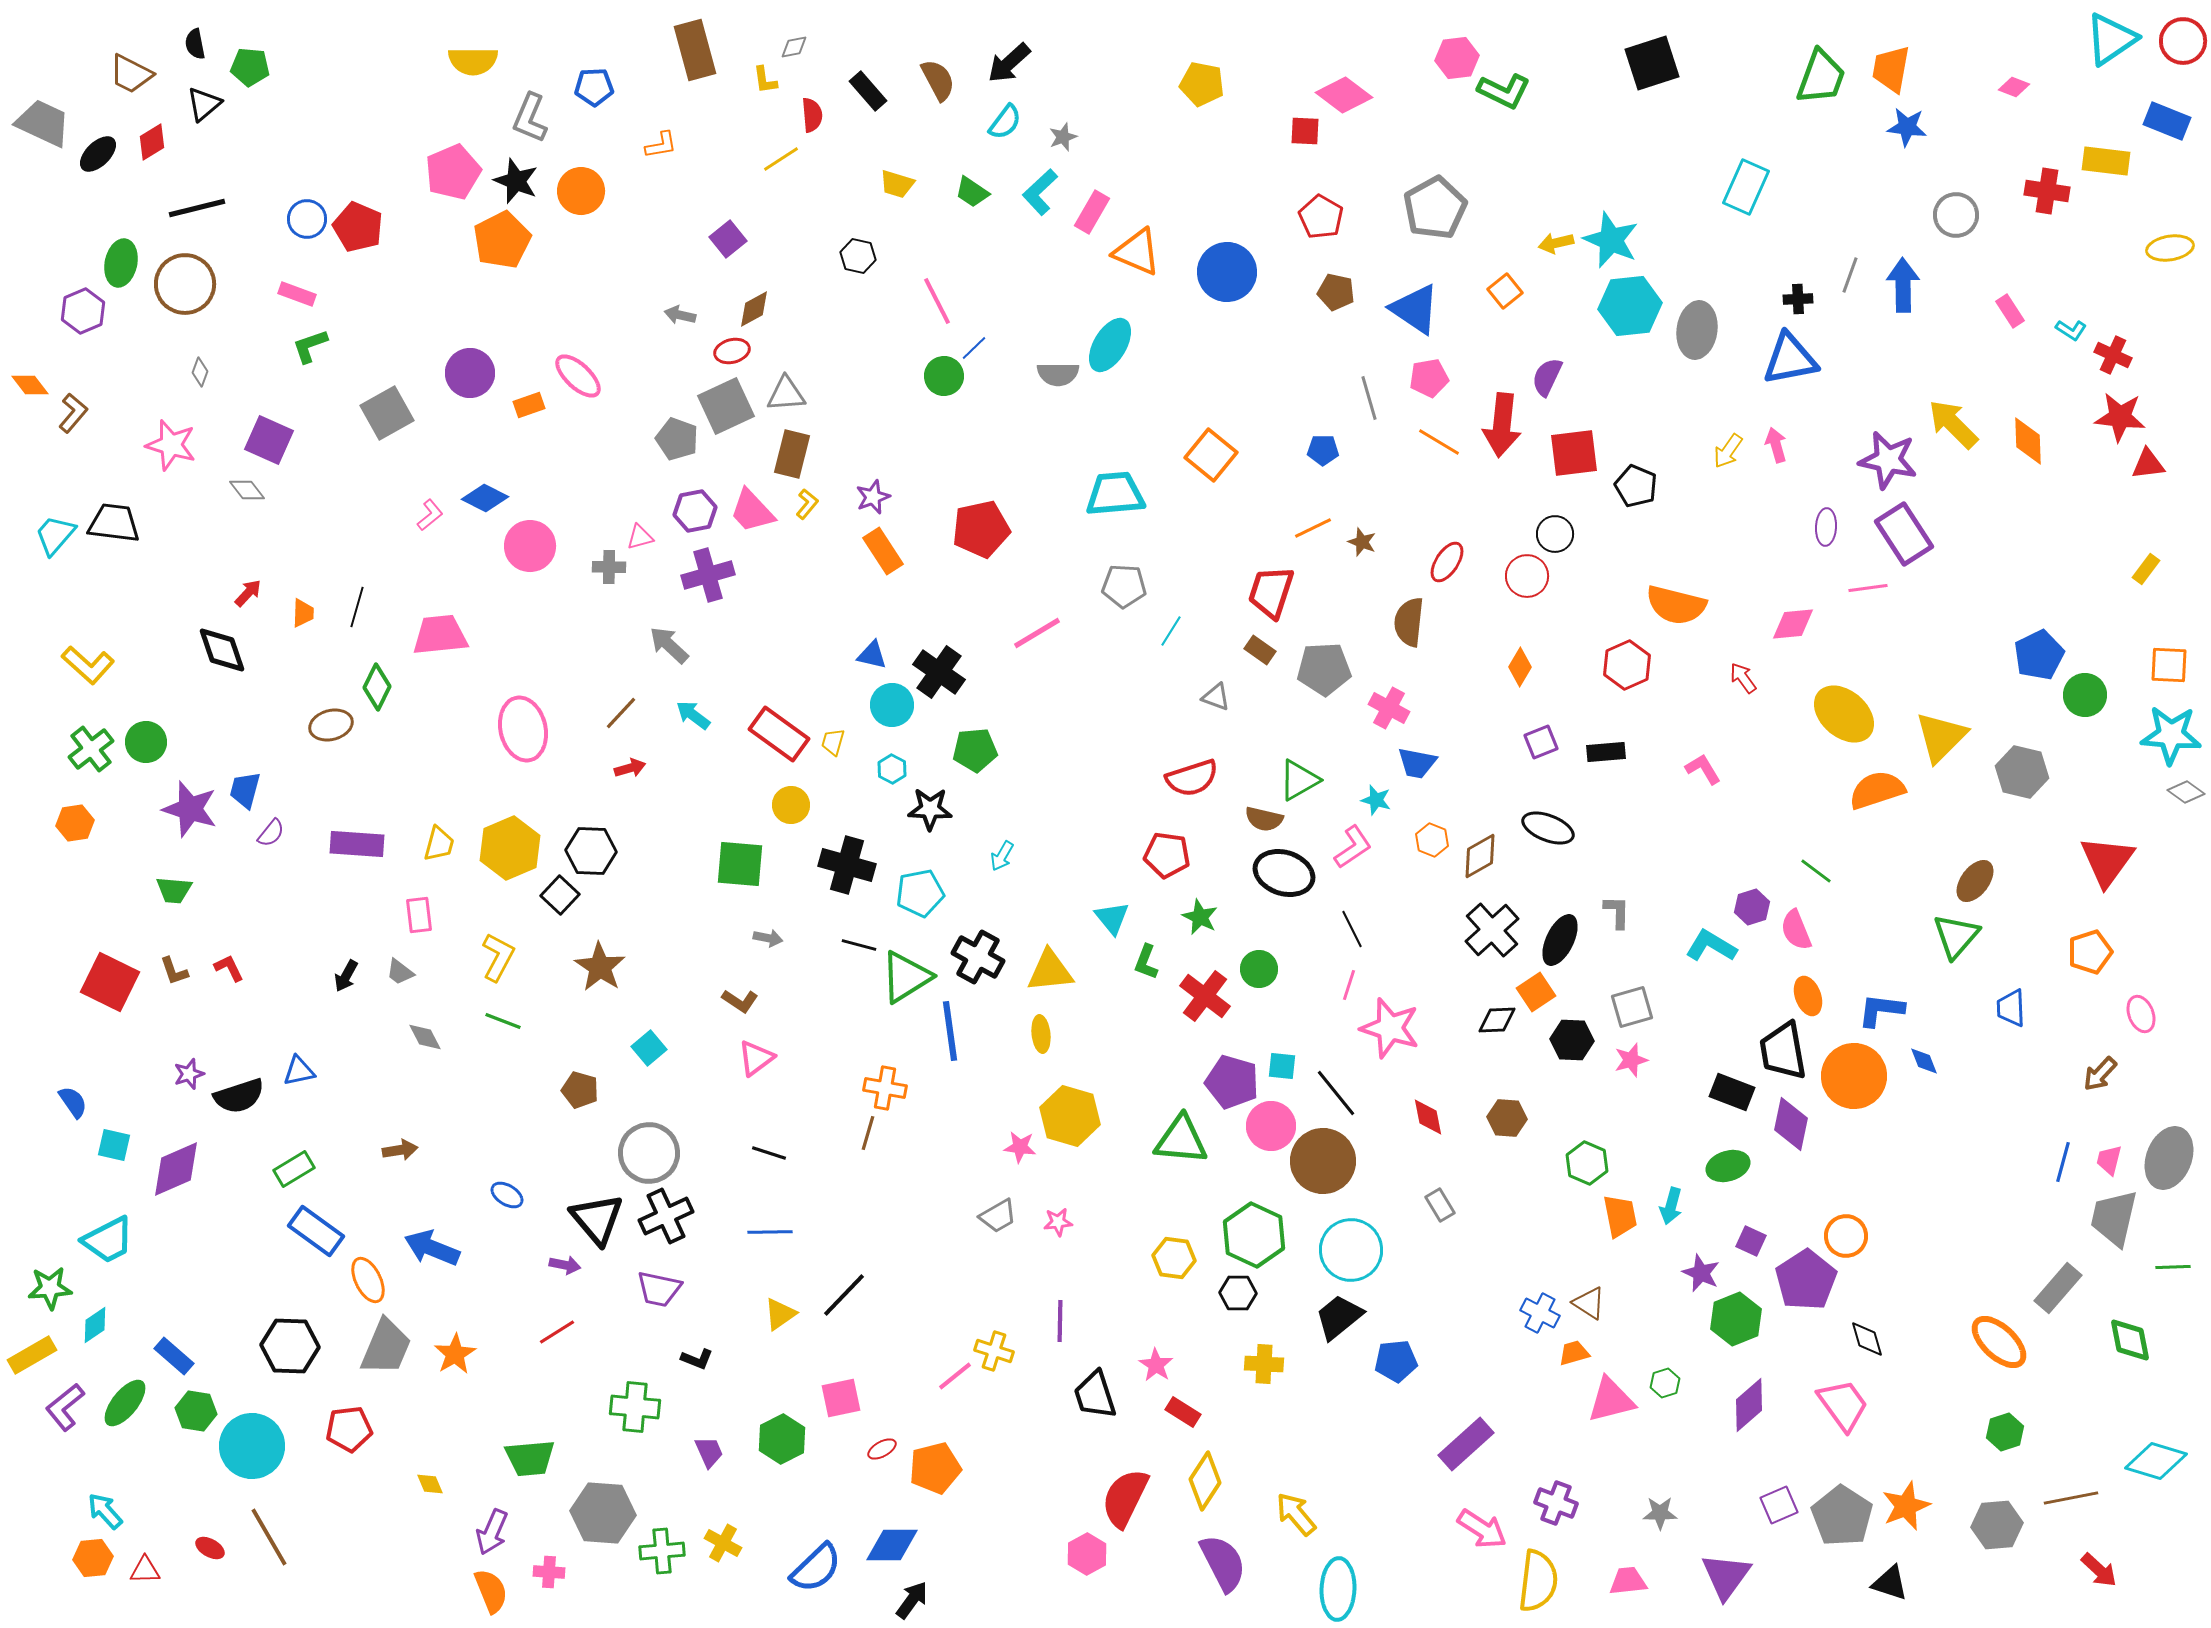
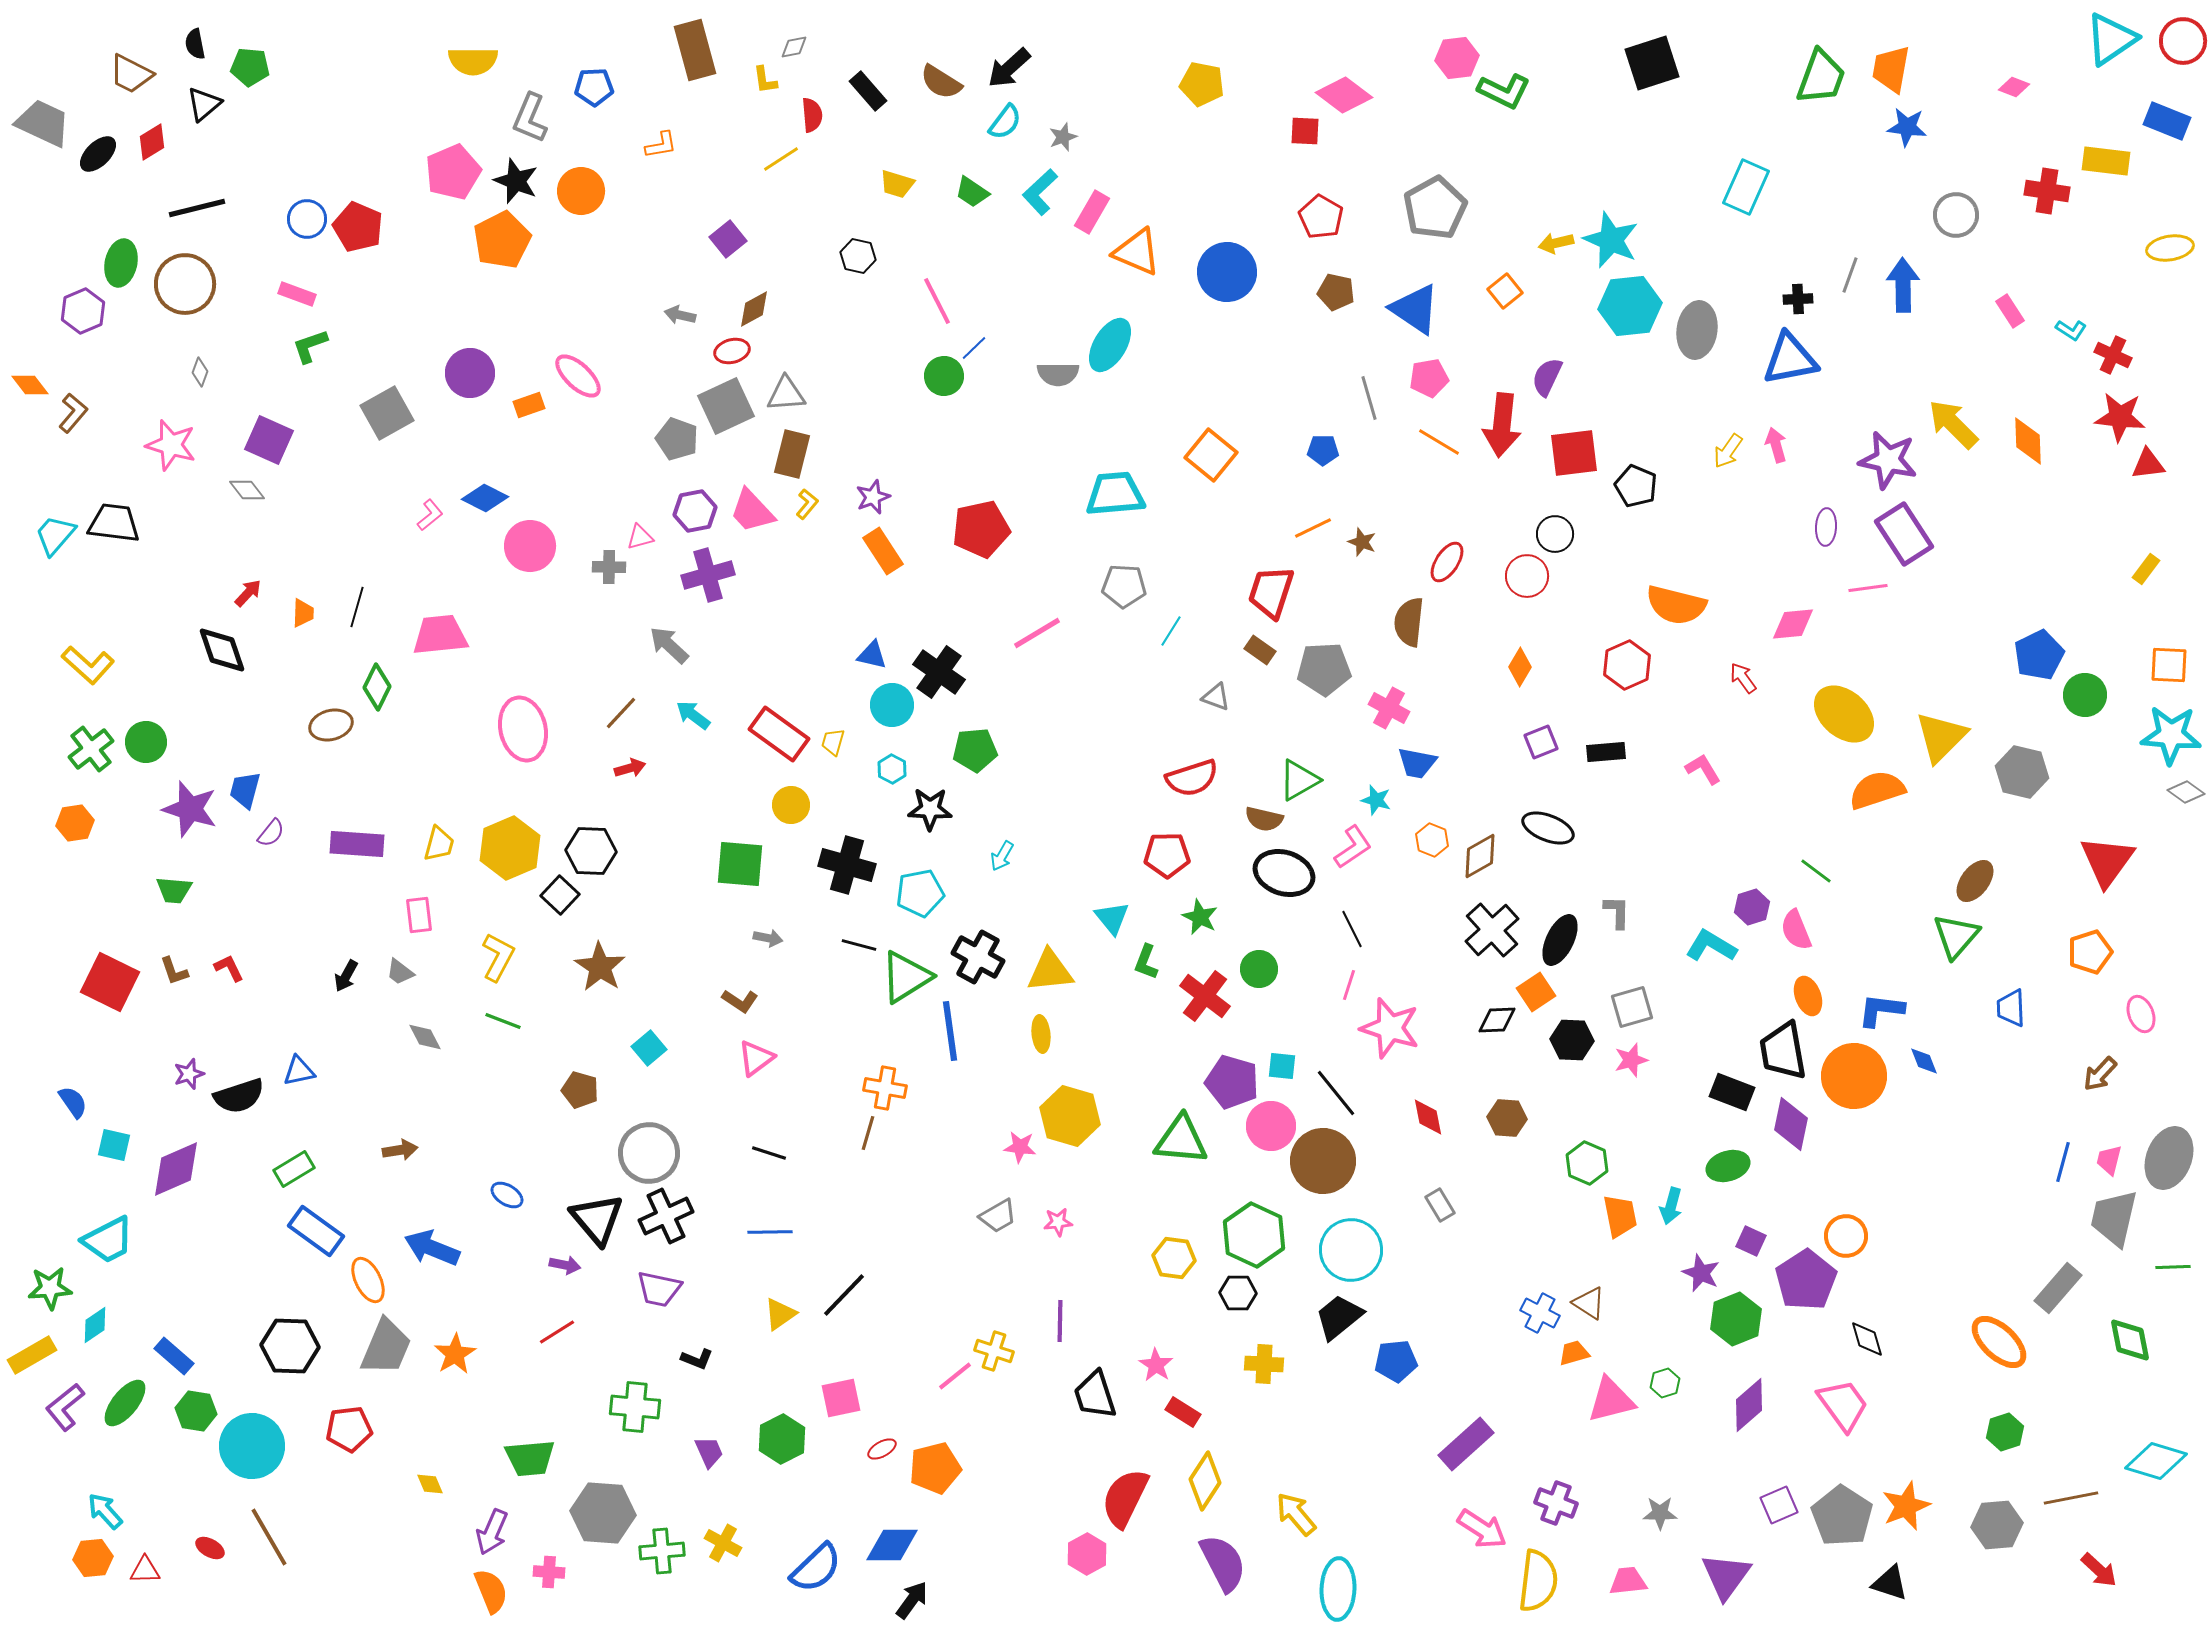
black arrow at (1009, 63): moved 5 px down
brown semicircle at (938, 80): moved 3 px right, 2 px down; rotated 150 degrees clockwise
red pentagon at (1167, 855): rotated 9 degrees counterclockwise
